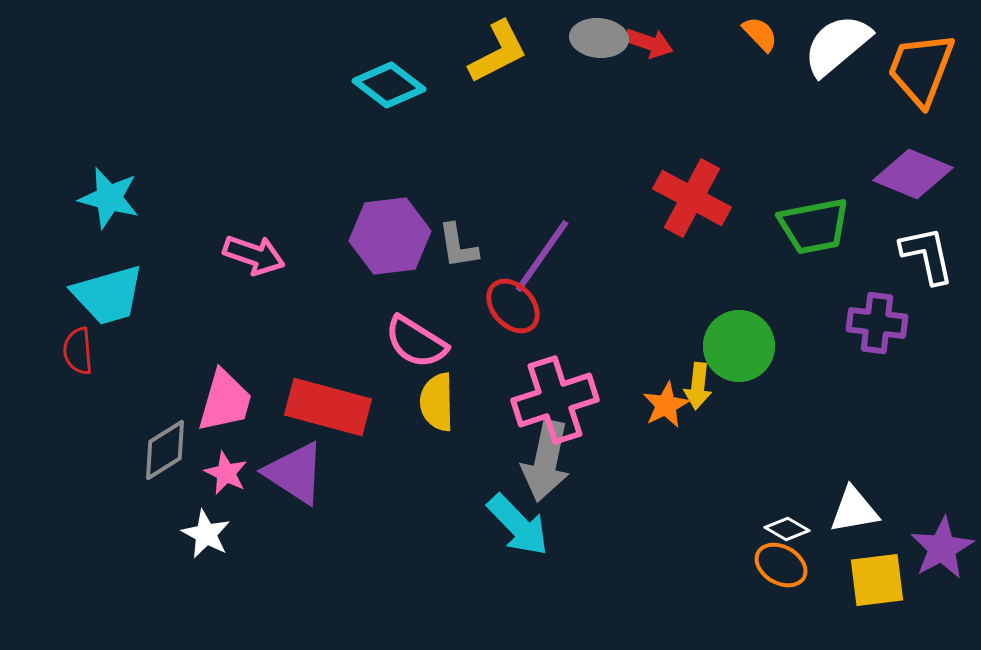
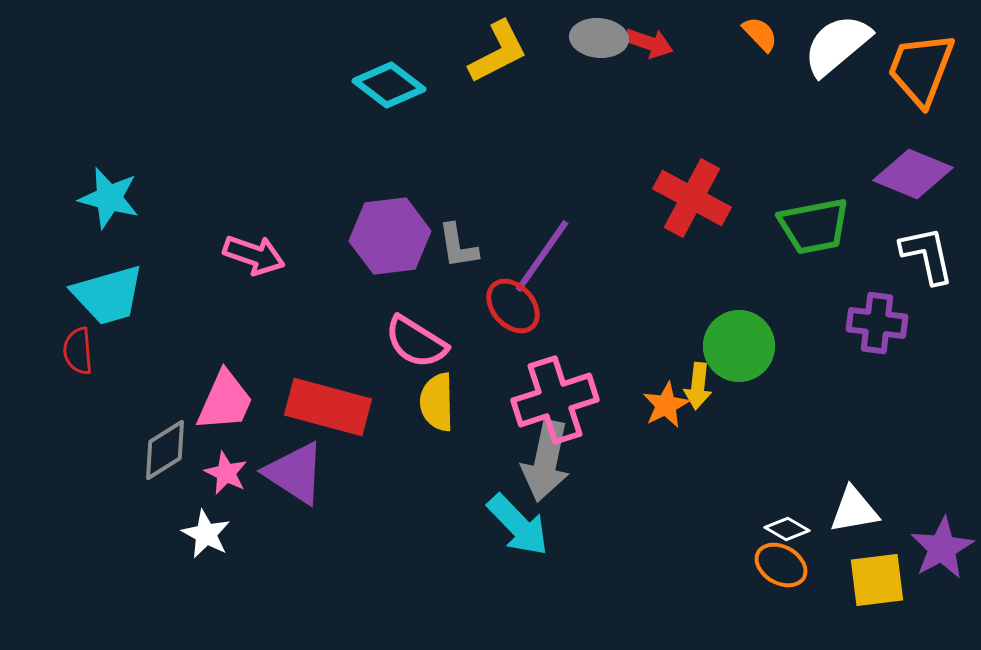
pink trapezoid: rotated 8 degrees clockwise
